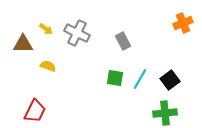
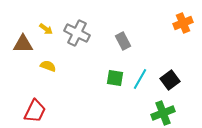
green cross: moved 2 px left; rotated 15 degrees counterclockwise
